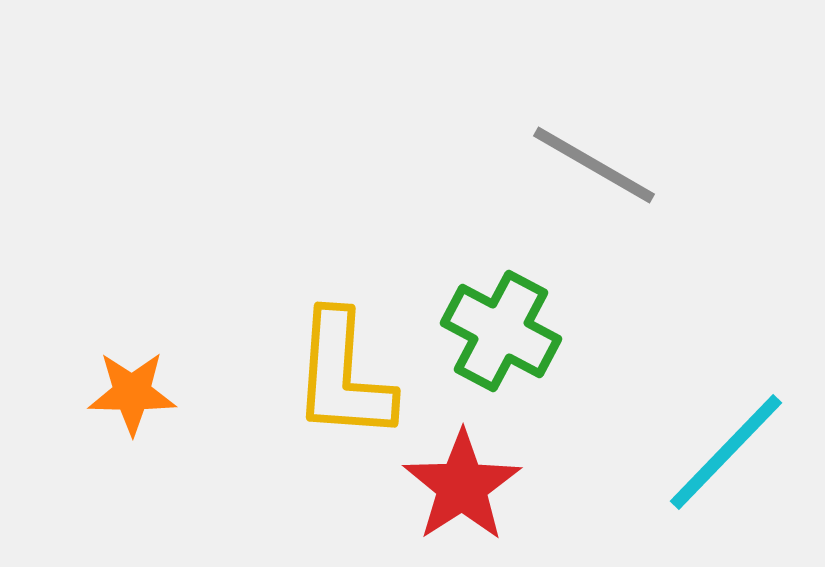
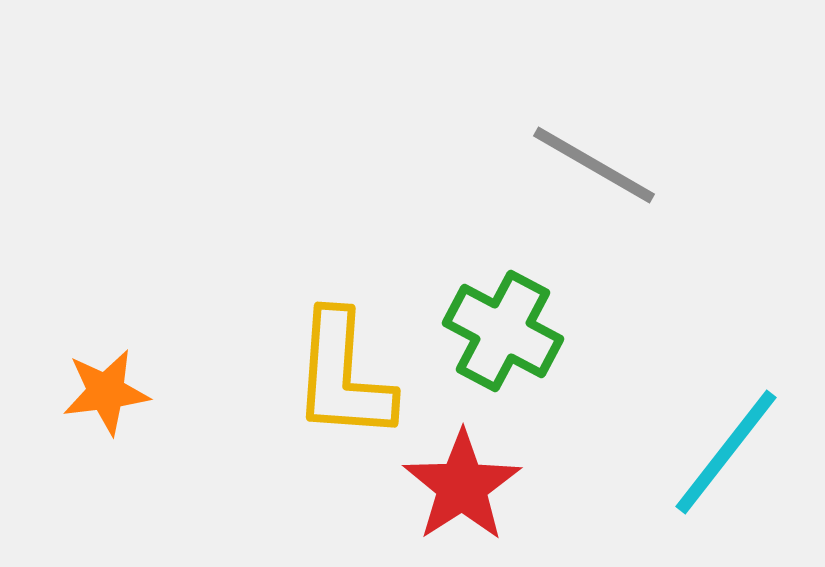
green cross: moved 2 px right
orange star: moved 26 px left, 1 px up; rotated 8 degrees counterclockwise
cyan line: rotated 6 degrees counterclockwise
